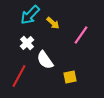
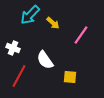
white cross: moved 14 px left, 5 px down; rotated 24 degrees counterclockwise
yellow square: rotated 16 degrees clockwise
